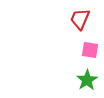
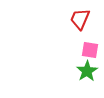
green star: moved 9 px up
